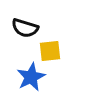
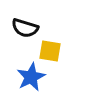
yellow square: rotated 15 degrees clockwise
